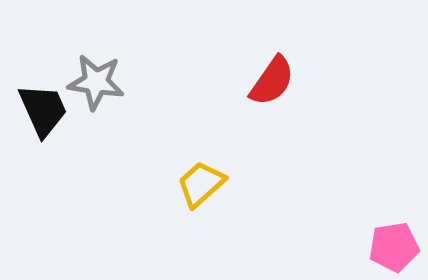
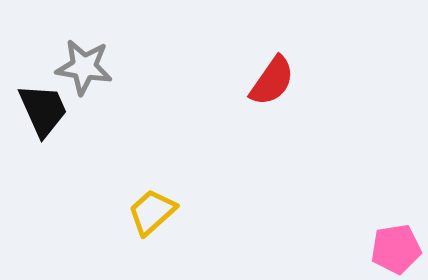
gray star: moved 12 px left, 15 px up
yellow trapezoid: moved 49 px left, 28 px down
pink pentagon: moved 2 px right, 2 px down
